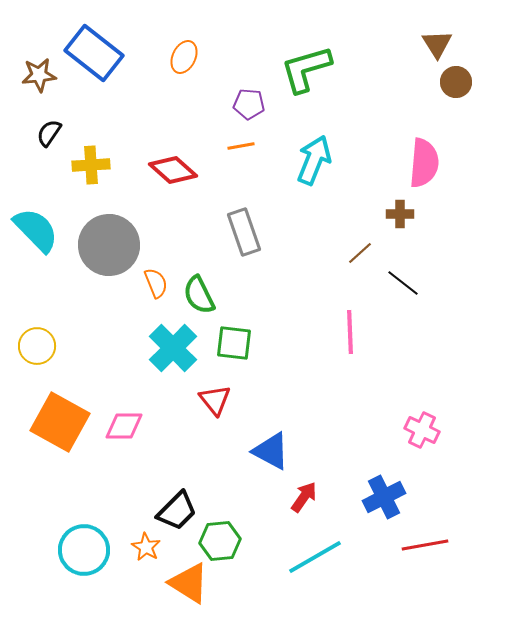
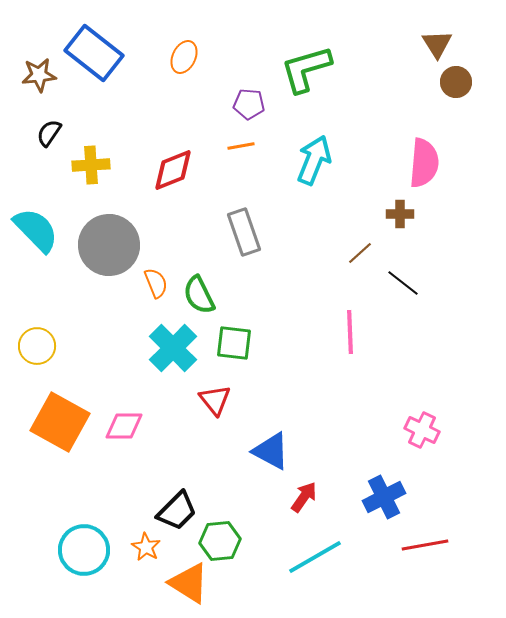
red diamond: rotated 63 degrees counterclockwise
